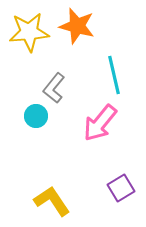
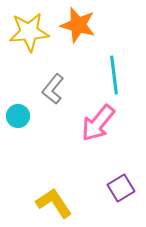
orange star: moved 1 px right, 1 px up
cyan line: rotated 6 degrees clockwise
gray L-shape: moved 1 px left, 1 px down
cyan circle: moved 18 px left
pink arrow: moved 2 px left
yellow L-shape: moved 2 px right, 2 px down
